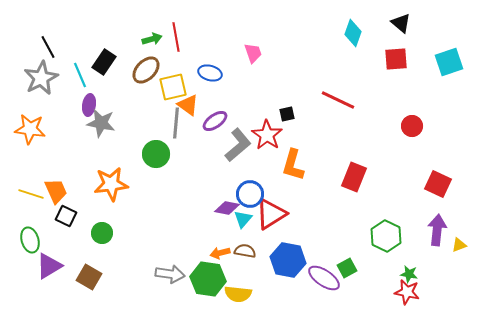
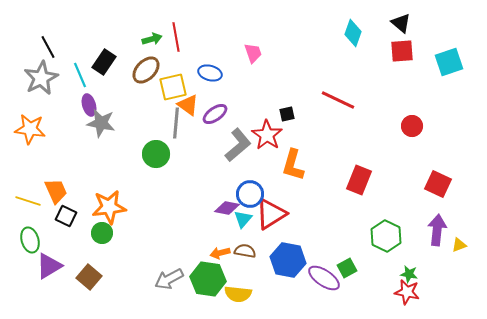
red square at (396, 59): moved 6 px right, 8 px up
purple ellipse at (89, 105): rotated 25 degrees counterclockwise
purple ellipse at (215, 121): moved 7 px up
red rectangle at (354, 177): moved 5 px right, 3 px down
orange star at (111, 184): moved 2 px left, 23 px down
yellow line at (31, 194): moved 3 px left, 7 px down
gray arrow at (170, 274): moved 1 px left, 5 px down; rotated 144 degrees clockwise
brown square at (89, 277): rotated 10 degrees clockwise
